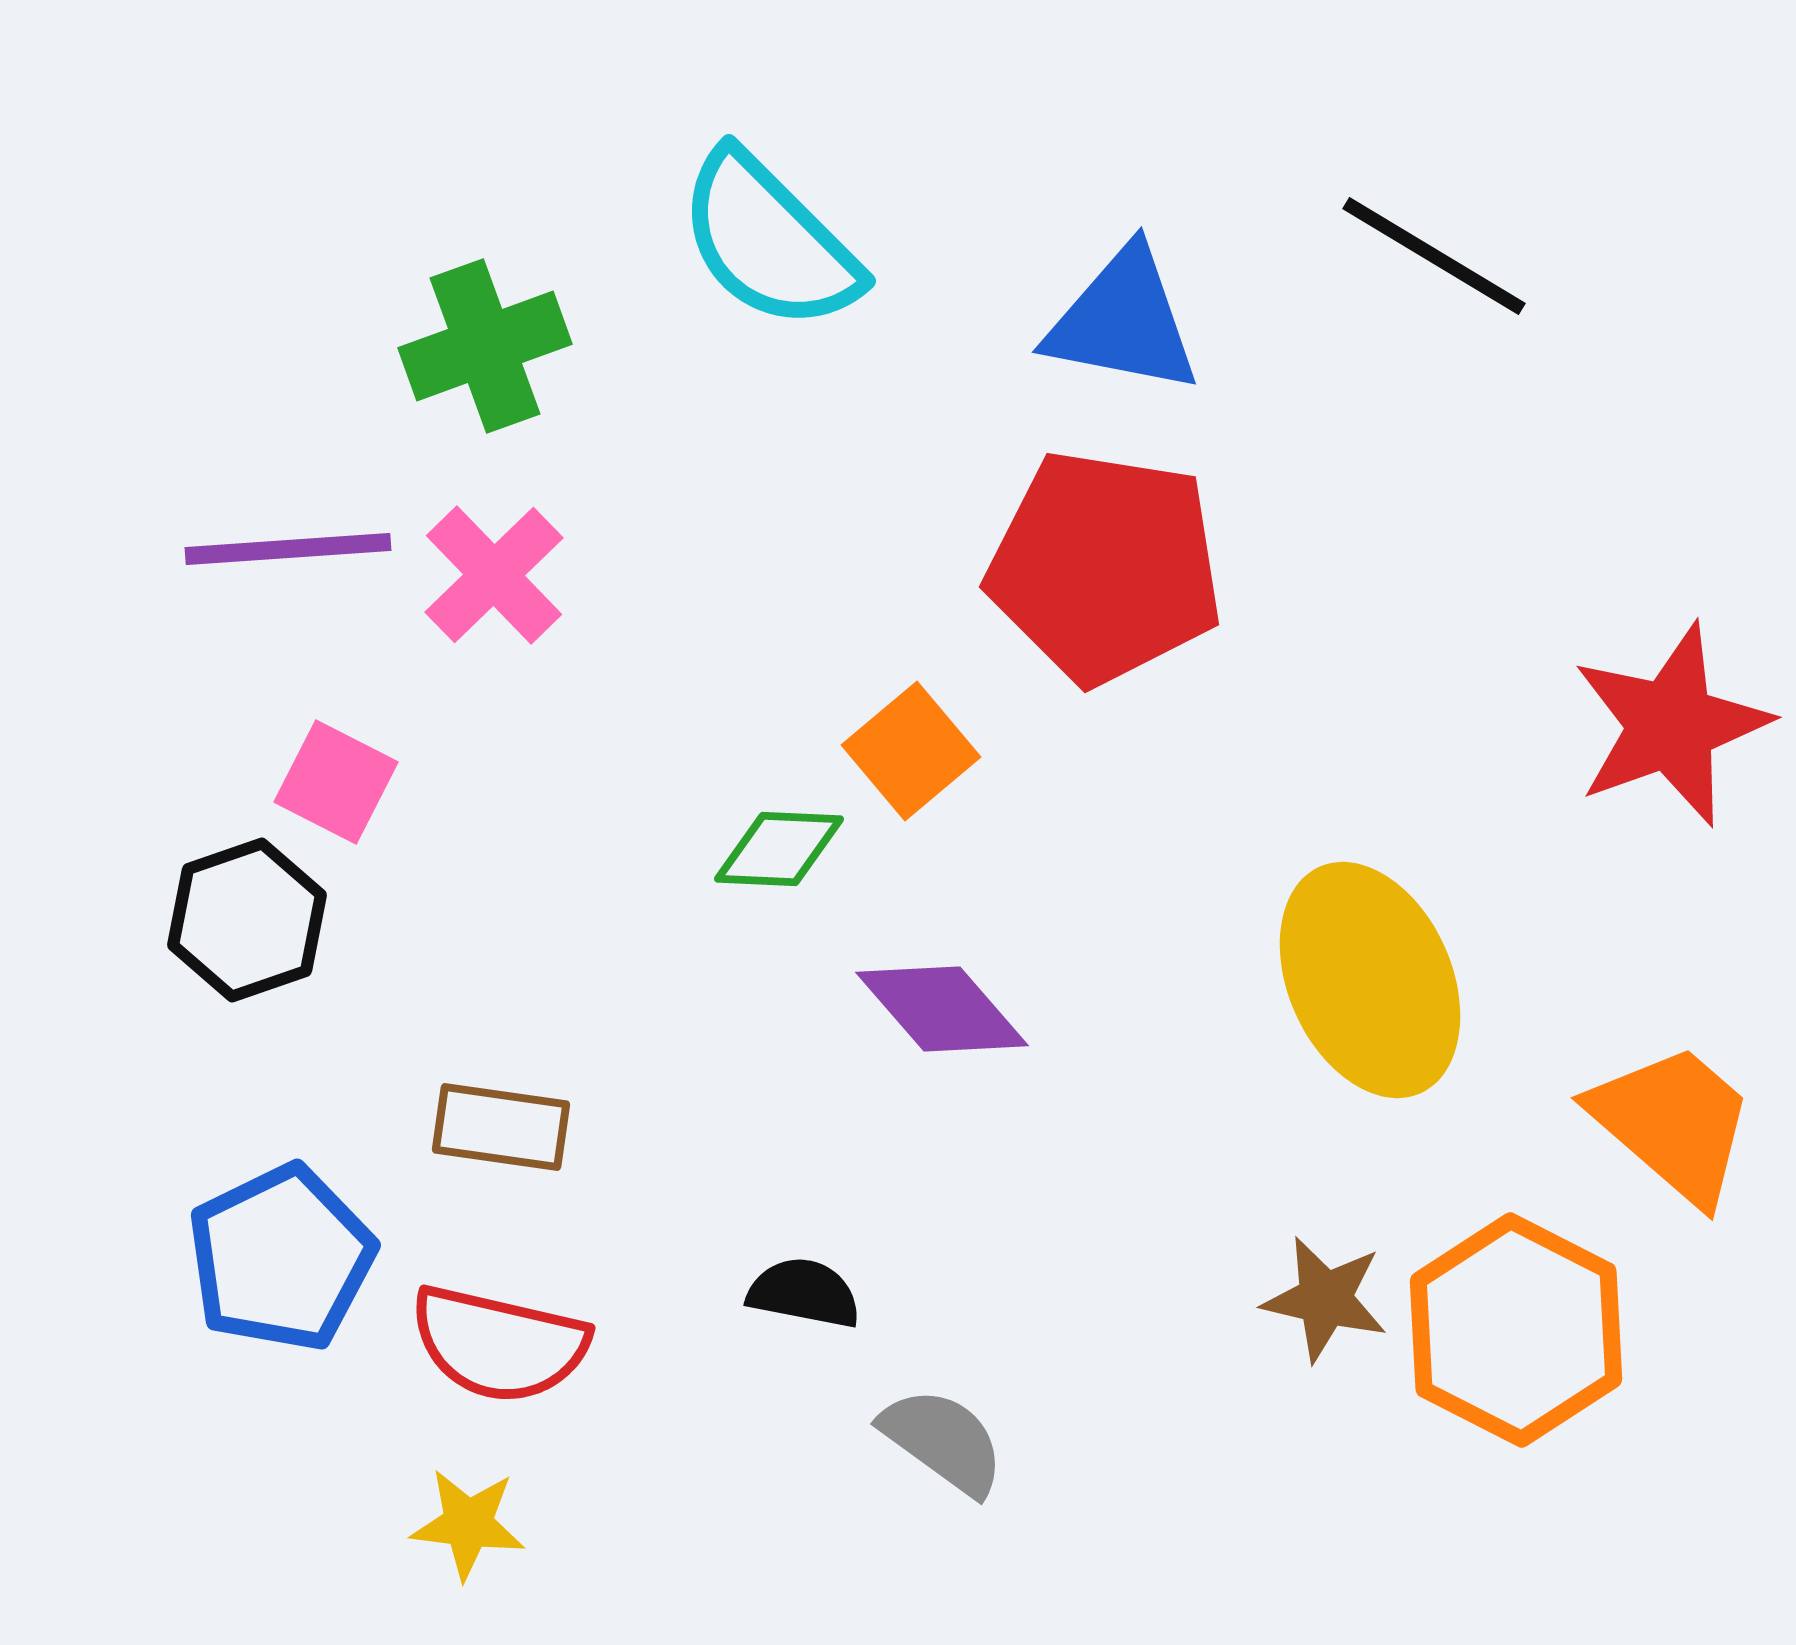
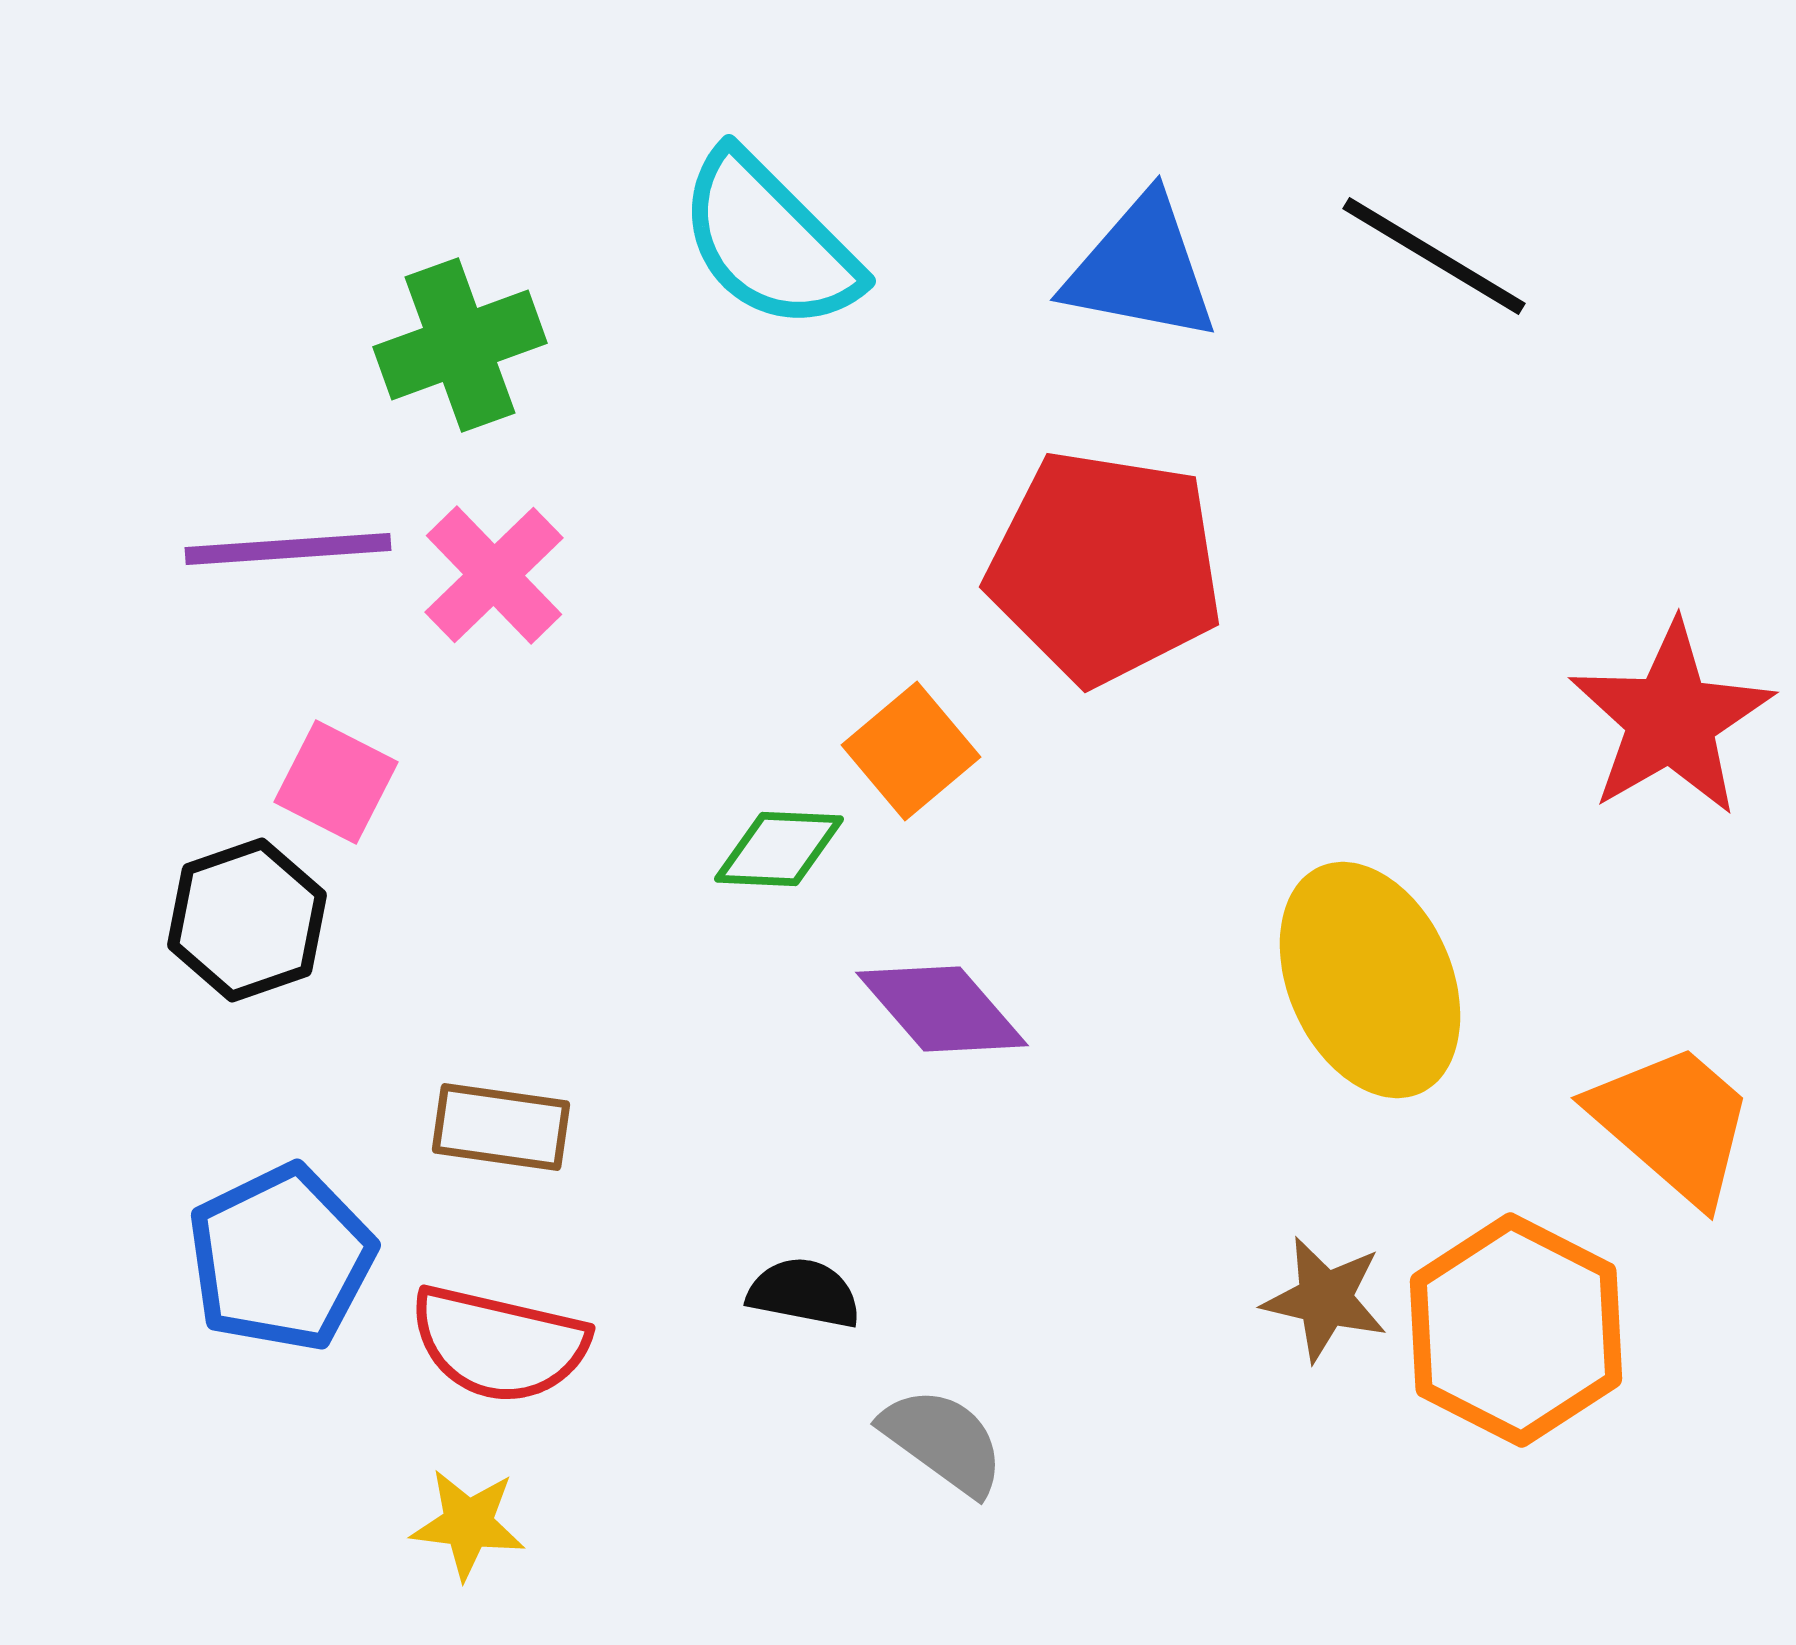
blue triangle: moved 18 px right, 52 px up
green cross: moved 25 px left, 1 px up
red star: moved 6 px up; rotated 10 degrees counterclockwise
